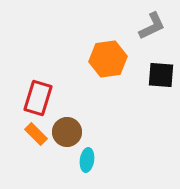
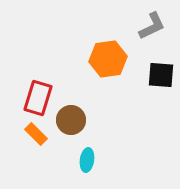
brown circle: moved 4 px right, 12 px up
